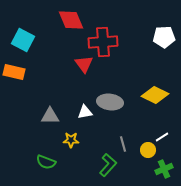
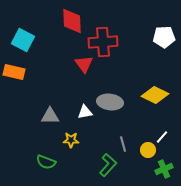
red diamond: moved 1 px right, 1 px down; rotated 20 degrees clockwise
white line: rotated 16 degrees counterclockwise
